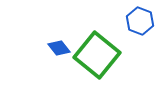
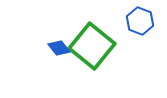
green square: moved 5 px left, 9 px up
